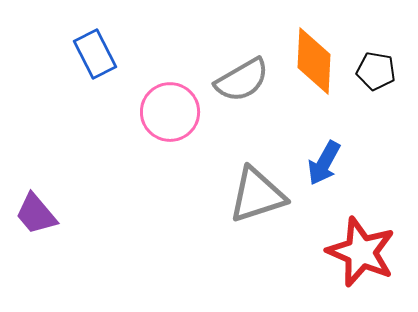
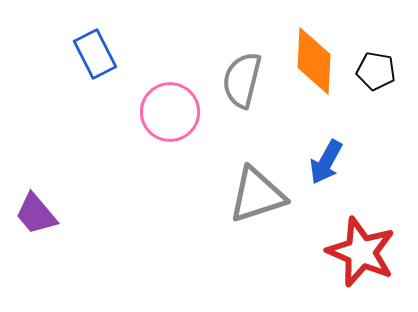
gray semicircle: rotated 134 degrees clockwise
blue arrow: moved 2 px right, 1 px up
